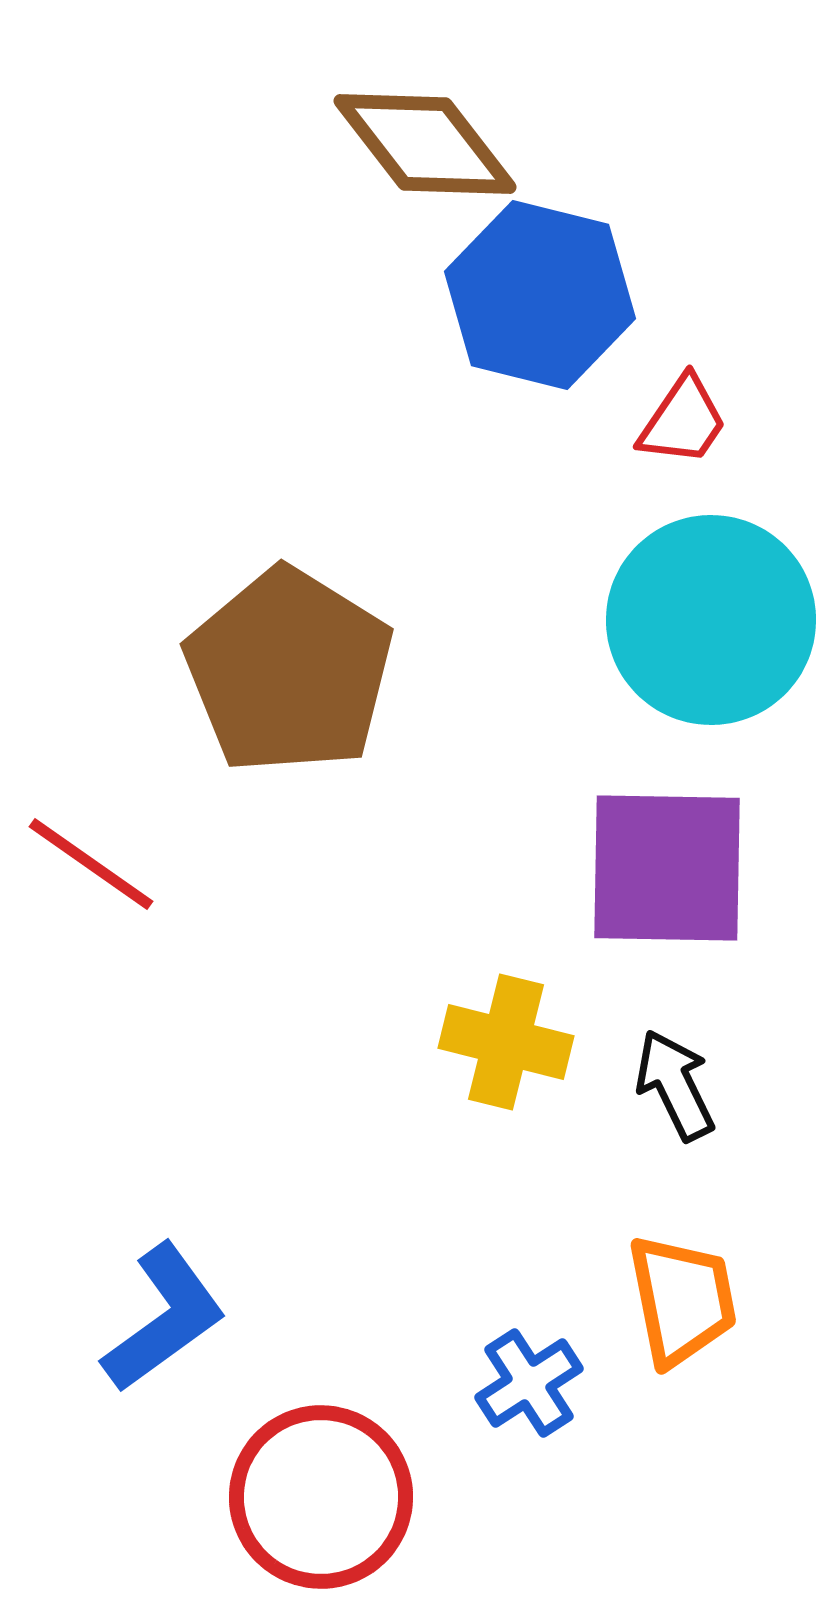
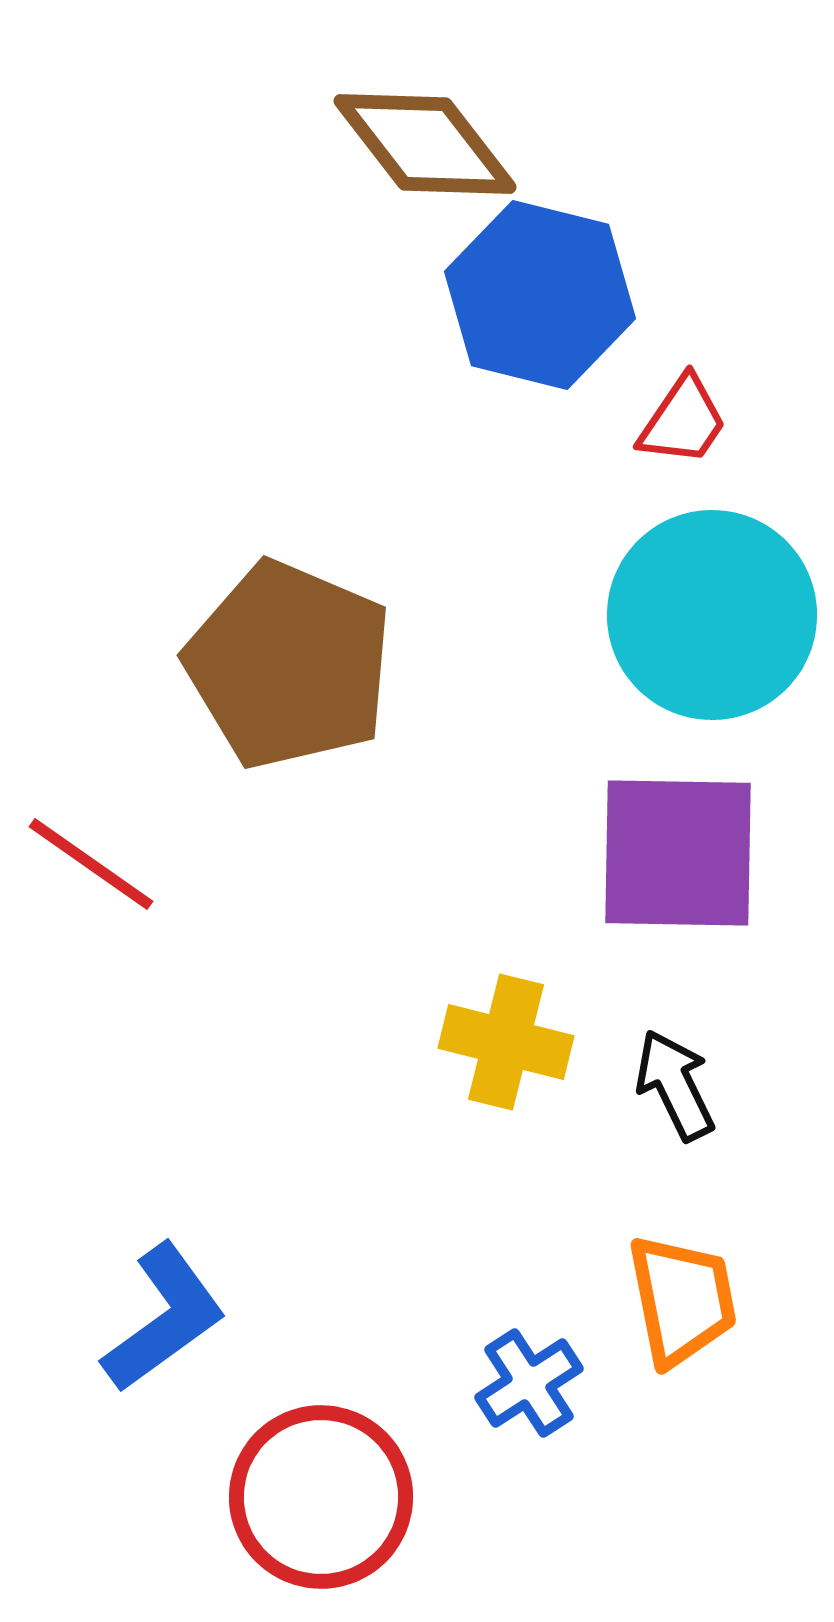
cyan circle: moved 1 px right, 5 px up
brown pentagon: moved 6 px up; rotated 9 degrees counterclockwise
purple square: moved 11 px right, 15 px up
